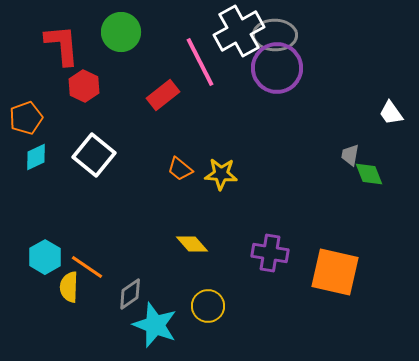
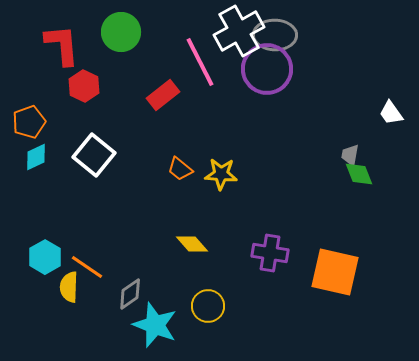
purple circle: moved 10 px left, 1 px down
orange pentagon: moved 3 px right, 4 px down
green diamond: moved 10 px left
